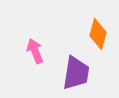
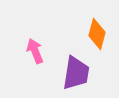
orange diamond: moved 1 px left
